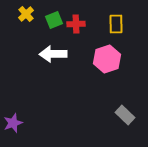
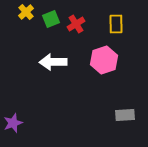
yellow cross: moved 2 px up
green square: moved 3 px left, 1 px up
red cross: rotated 30 degrees counterclockwise
white arrow: moved 8 px down
pink hexagon: moved 3 px left, 1 px down
gray rectangle: rotated 48 degrees counterclockwise
